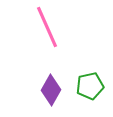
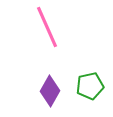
purple diamond: moved 1 px left, 1 px down
